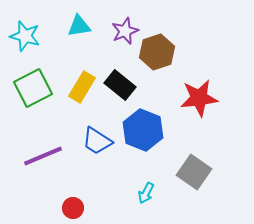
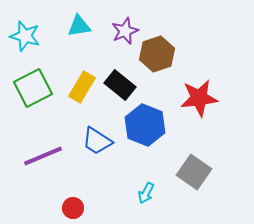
brown hexagon: moved 2 px down
blue hexagon: moved 2 px right, 5 px up
